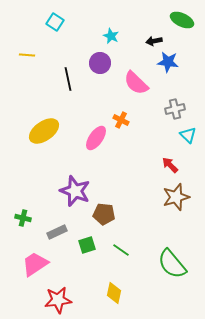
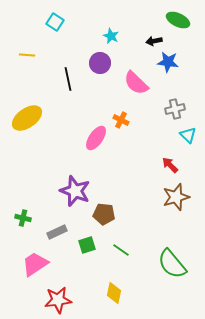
green ellipse: moved 4 px left
yellow ellipse: moved 17 px left, 13 px up
